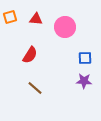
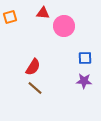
red triangle: moved 7 px right, 6 px up
pink circle: moved 1 px left, 1 px up
red semicircle: moved 3 px right, 12 px down
